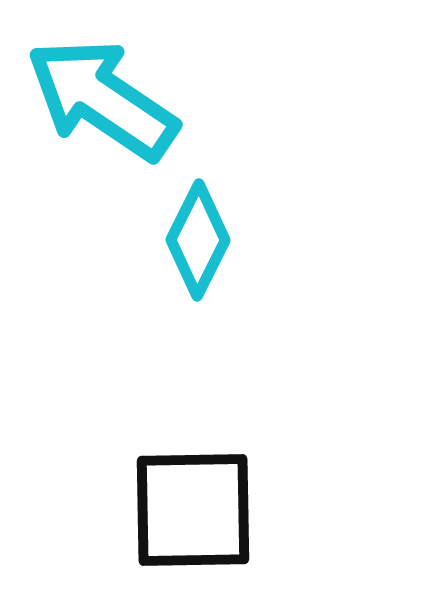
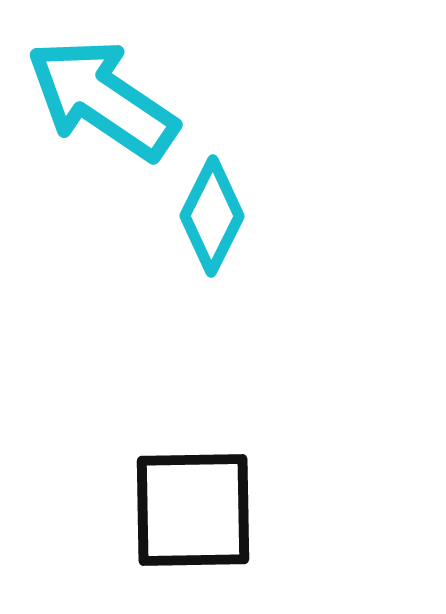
cyan diamond: moved 14 px right, 24 px up
